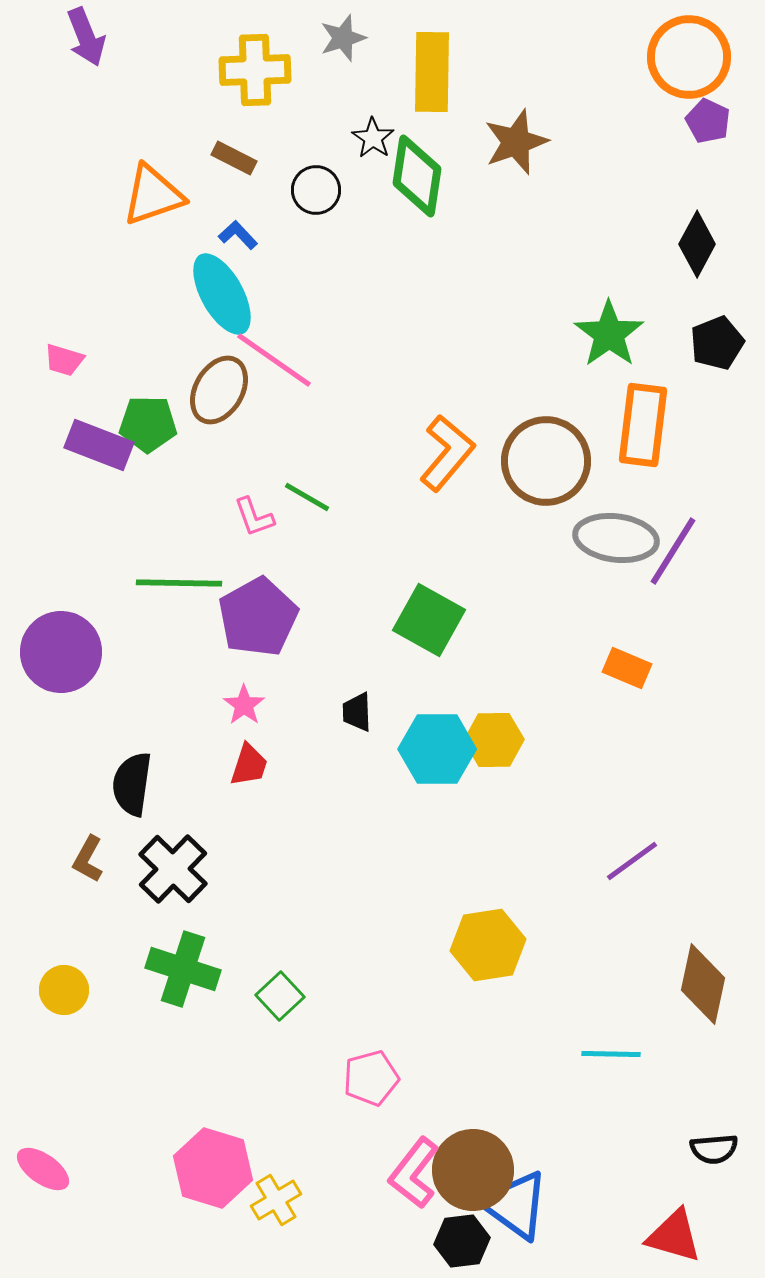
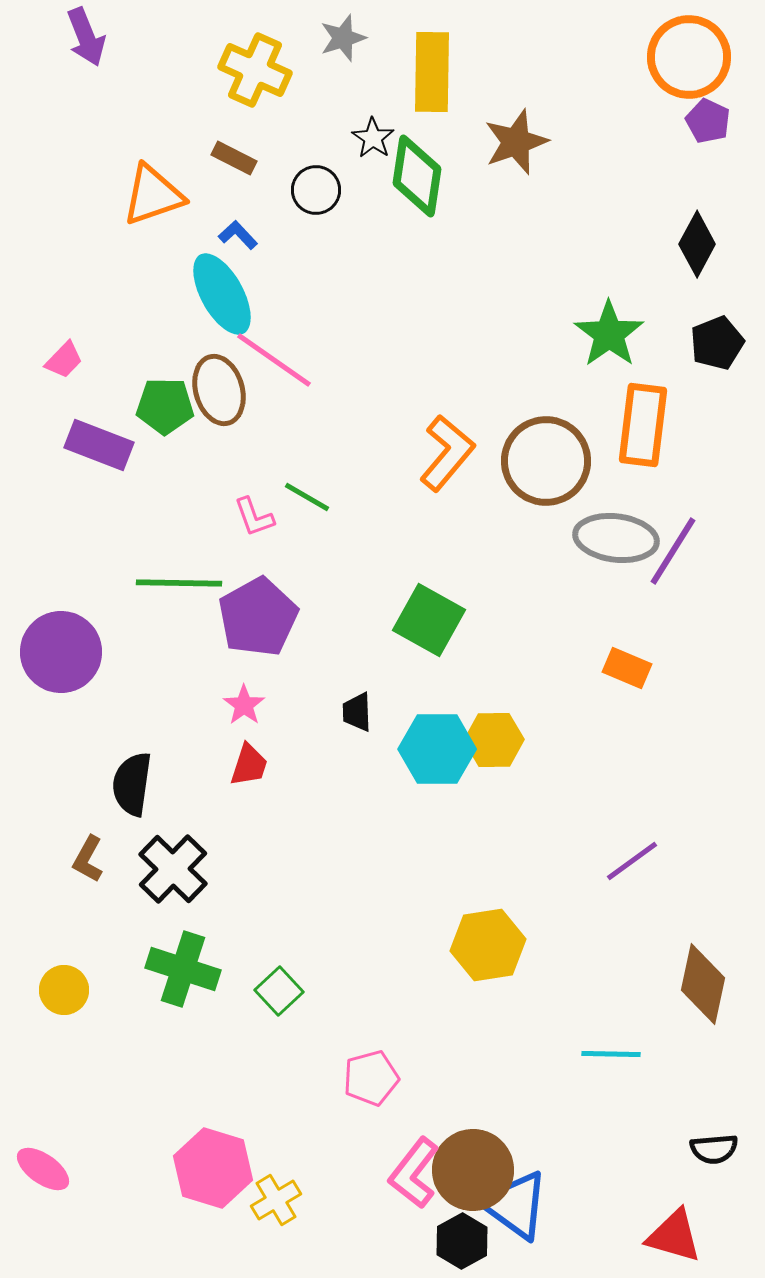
yellow cross at (255, 70): rotated 26 degrees clockwise
pink trapezoid at (64, 360): rotated 63 degrees counterclockwise
brown ellipse at (219, 390): rotated 46 degrees counterclockwise
green pentagon at (148, 424): moved 17 px right, 18 px up
green square at (280, 996): moved 1 px left, 5 px up
black hexagon at (462, 1241): rotated 22 degrees counterclockwise
